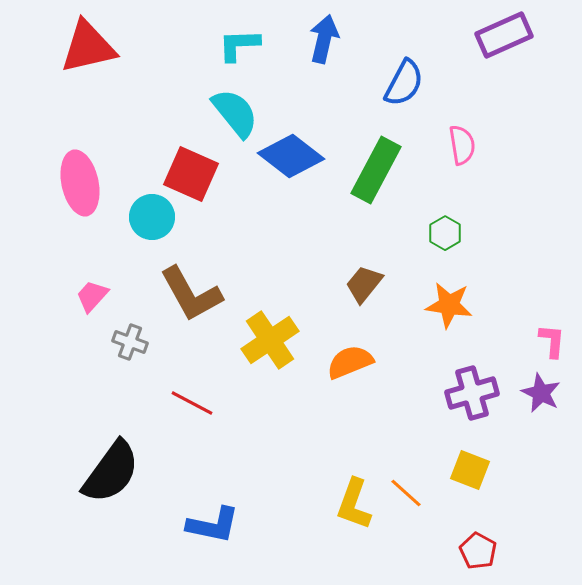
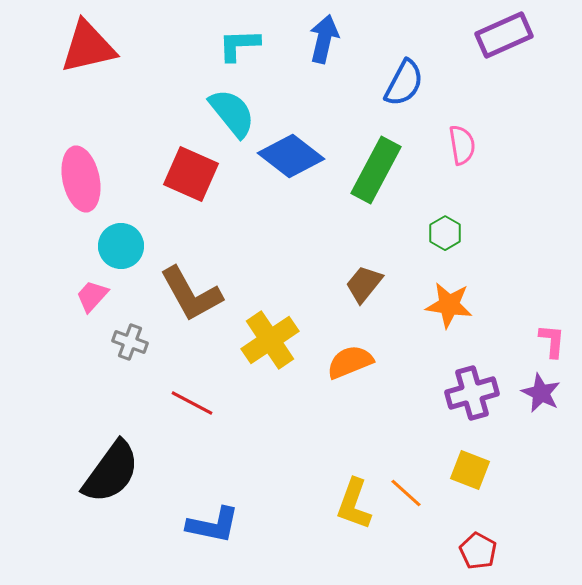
cyan semicircle: moved 3 px left
pink ellipse: moved 1 px right, 4 px up
cyan circle: moved 31 px left, 29 px down
